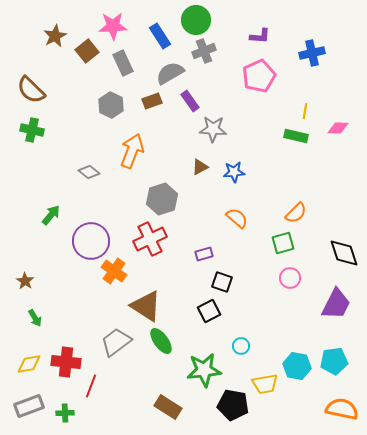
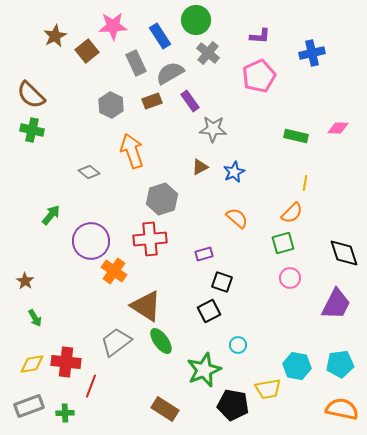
gray cross at (204, 51): moved 4 px right, 2 px down; rotated 30 degrees counterclockwise
gray rectangle at (123, 63): moved 13 px right
brown semicircle at (31, 90): moved 5 px down
yellow line at (305, 111): moved 72 px down
orange arrow at (132, 151): rotated 40 degrees counterclockwise
blue star at (234, 172): rotated 20 degrees counterclockwise
orange semicircle at (296, 213): moved 4 px left
red cross at (150, 239): rotated 20 degrees clockwise
cyan circle at (241, 346): moved 3 px left, 1 px up
cyan pentagon at (334, 361): moved 6 px right, 3 px down
yellow diamond at (29, 364): moved 3 px right
green star at (204, 370): rotated 16 degrees counterclockwise
yellow trapezoid at (265, 384): moved 3 px right, 5 px down
brown rectangle at (168, 407): moved 3 px left, 2 px down
